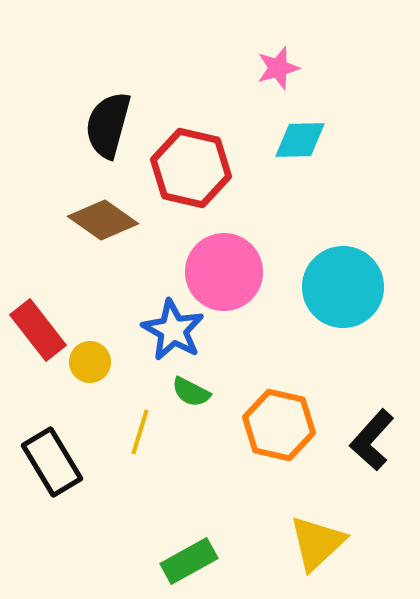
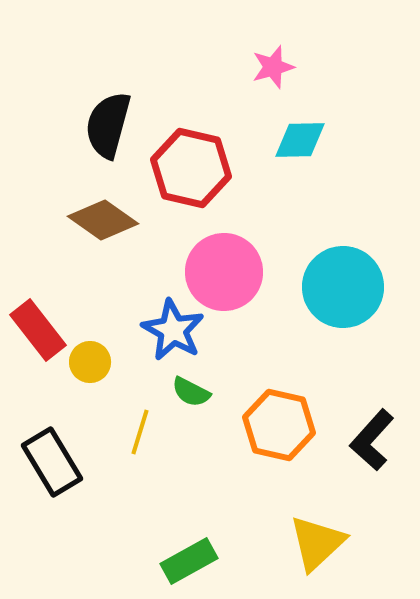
pink star: moved 5 px left, 1 px up
